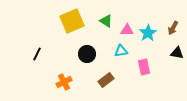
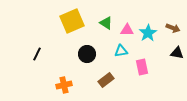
green triangle: moved 2 px down
brown arrow: rotated 96 degrees counterclockwise
pink rectangle: moved 2 px left
orange cross: moved 3 px down; rotated 14 degrees clockwise
